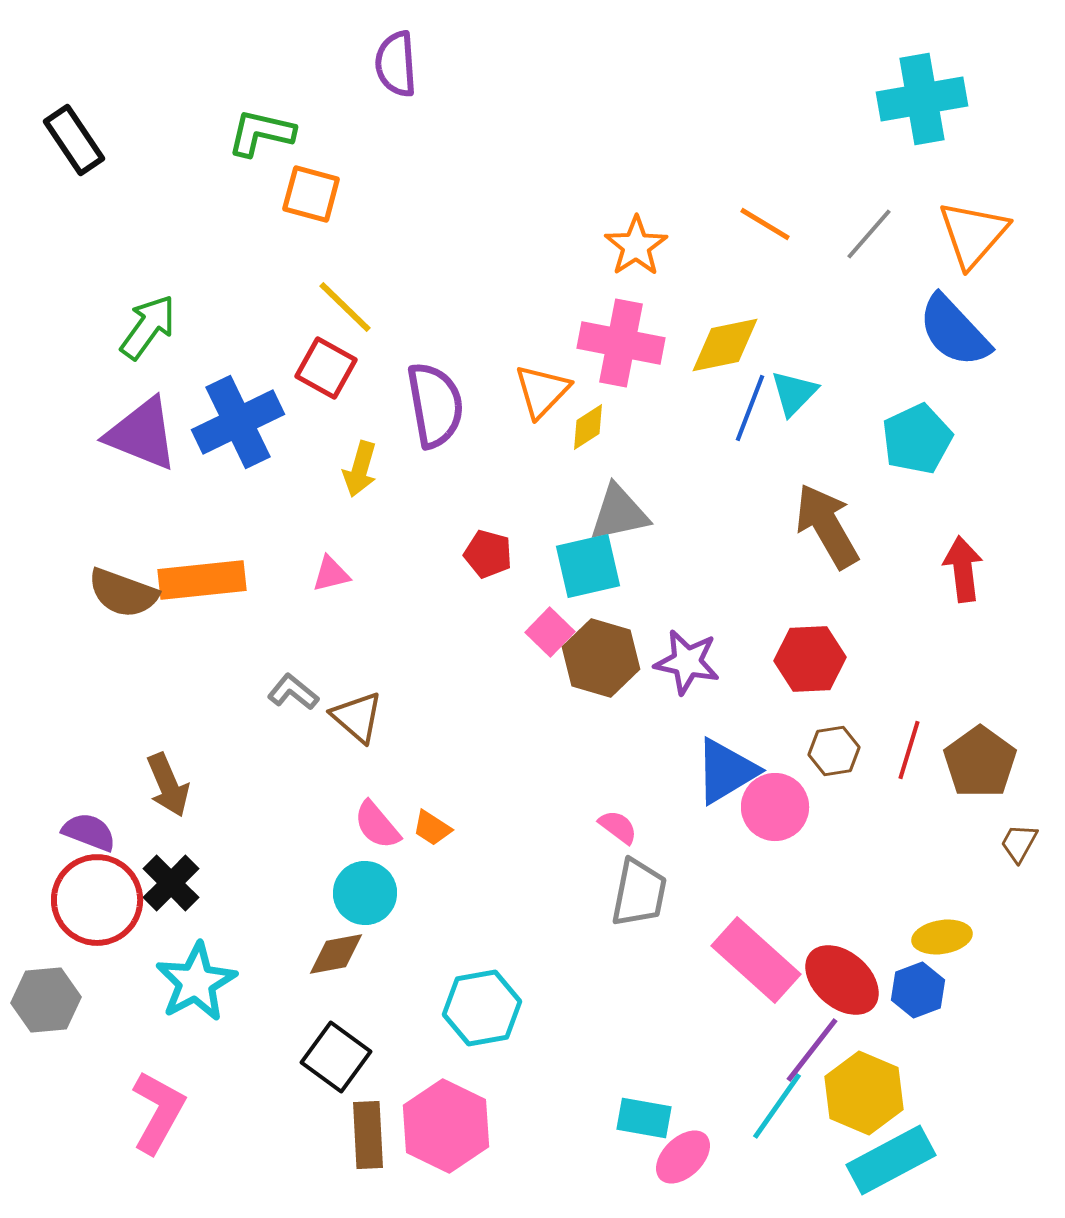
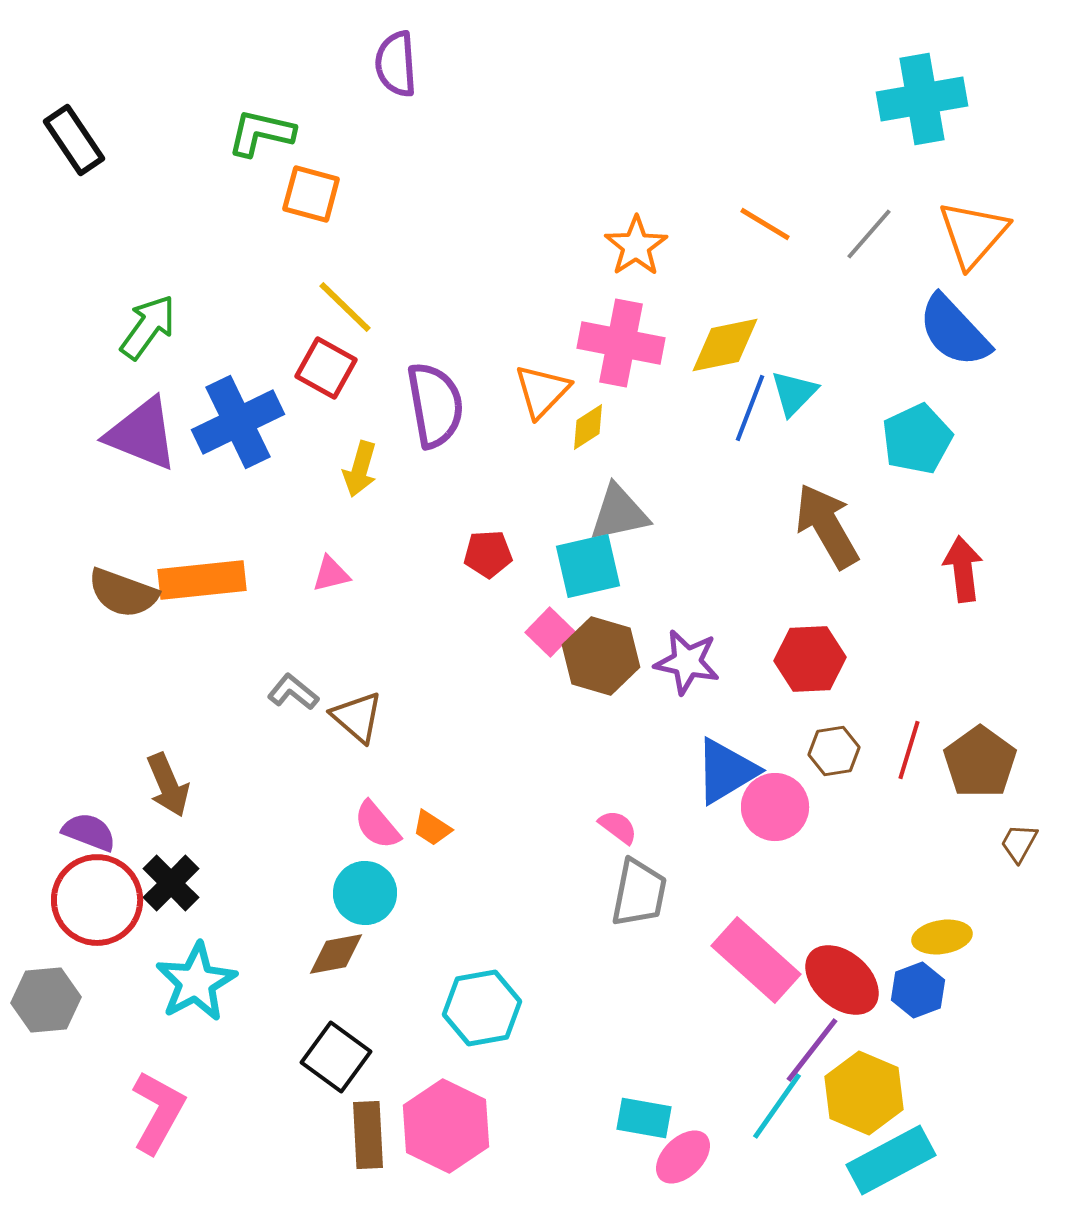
red pentagon at (488, 554): rotated 18 degrees counterclockwise
brown hexagon at (601, 658): moved 2 px up
